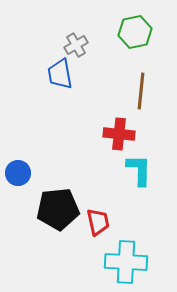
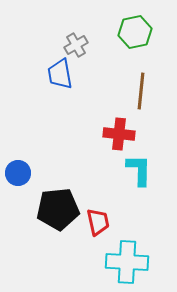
cyan cross: moved 1 px right
